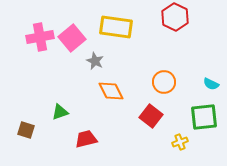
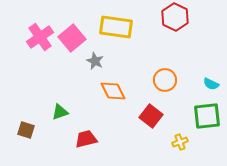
pink cross: rotated 24 degrees counterclockwise
orange circle: moved 1 px right, 2 px up
orange diamond: moved 2 px right
green square: moved 3 px right, 1 px up
